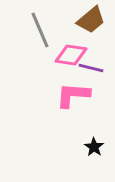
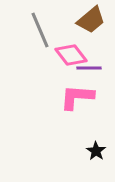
pink diamond: rotated 44 degrees clockwise
purple line: moved 2 px left; rotated 15 degrees counterclockwise
pink L-shape: moved 4 px right, 2 px down
black star: moved 2 px right, 4 px down
